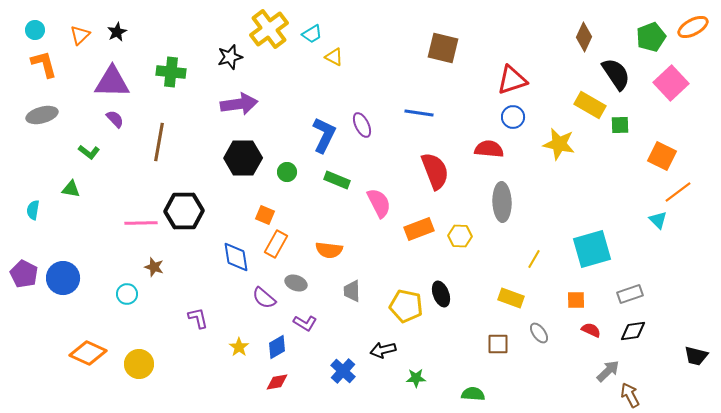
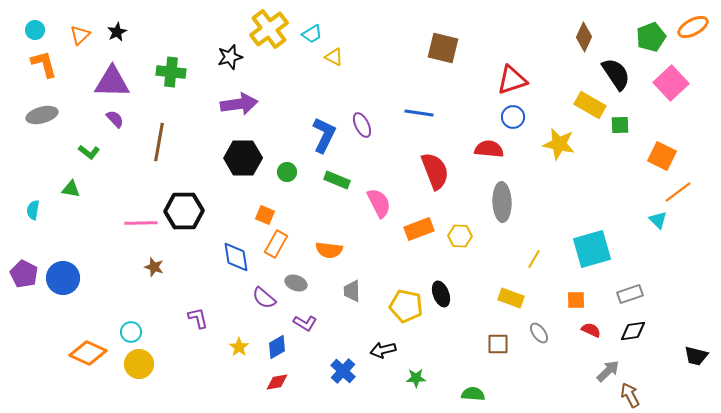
cyan circle at (127, 294): moved 4 px right, 38 px down
